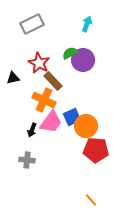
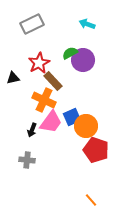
cyan arrow: rotated 91 degrees counterclockwise
red star: rotated 15 degrees clockwise
red pentagon: rotated 15 degrees clockwise
